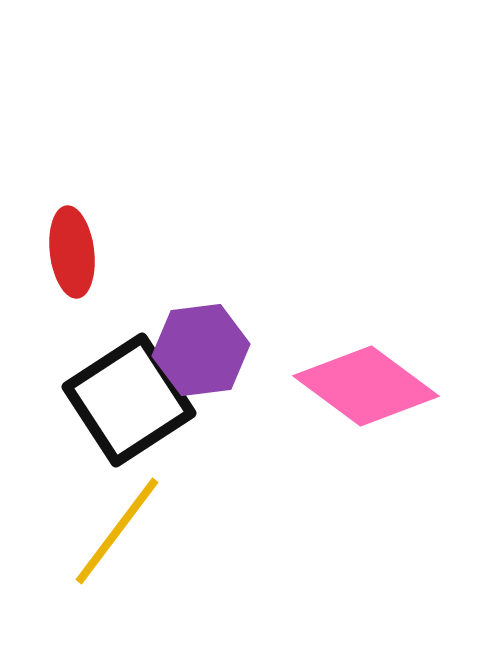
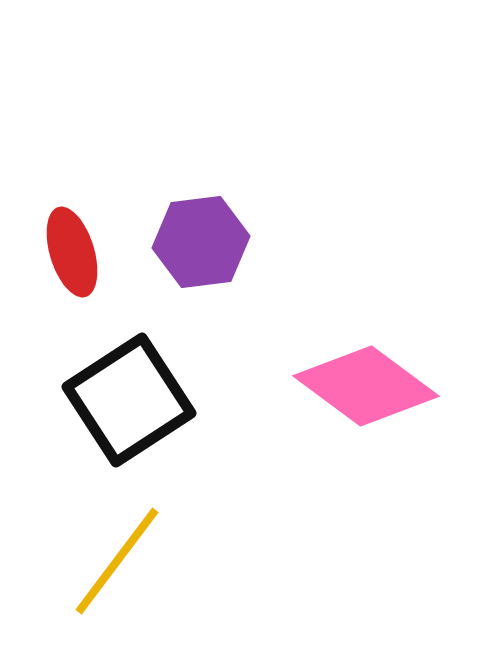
red ellipse: rotated 10 degrees counterclockwise
purple hexagon: moved 108 px up
yellow line: moved 30 px down
